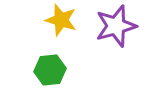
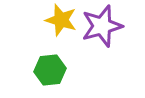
purple star: moved 14 px left
